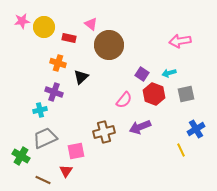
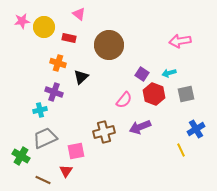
pink triangle: moved 12 px left, 10 px up
